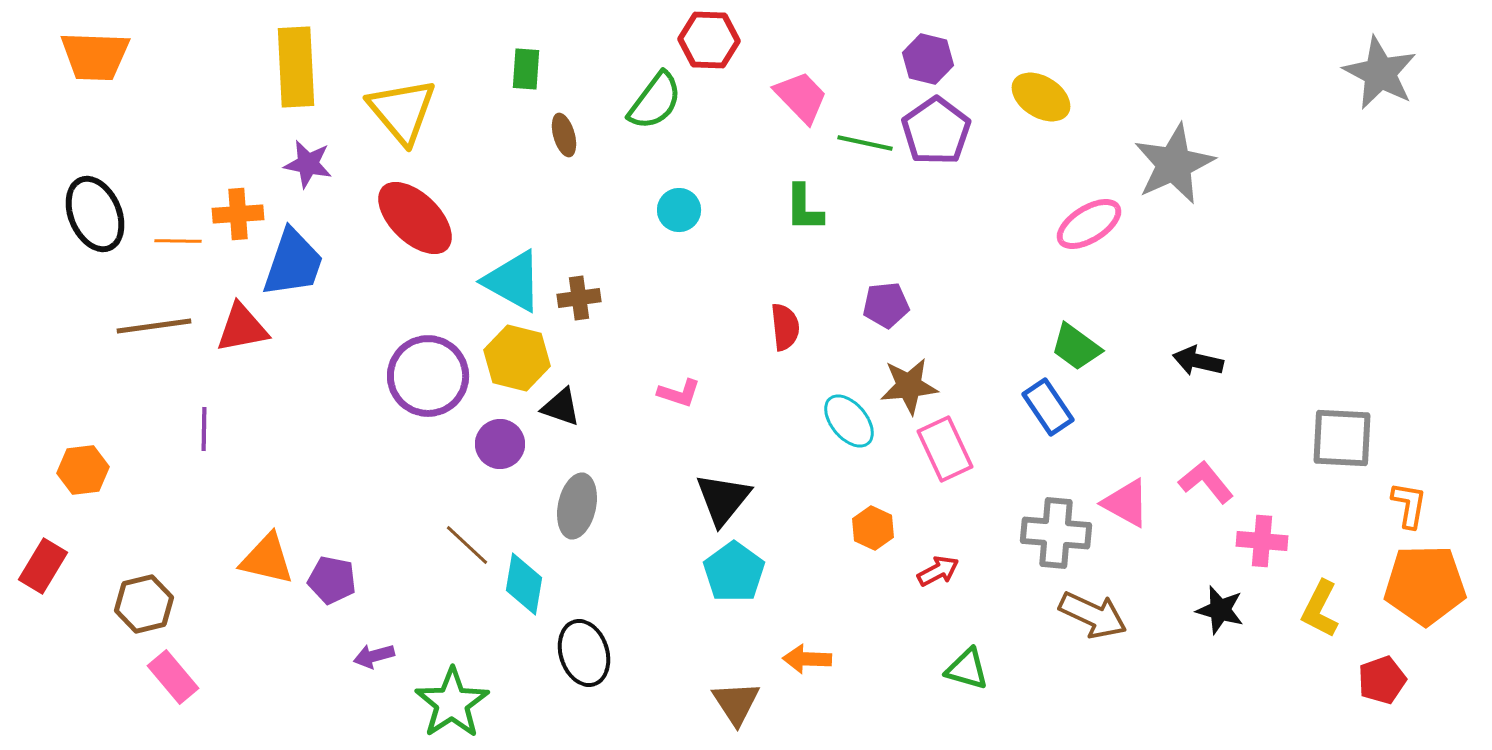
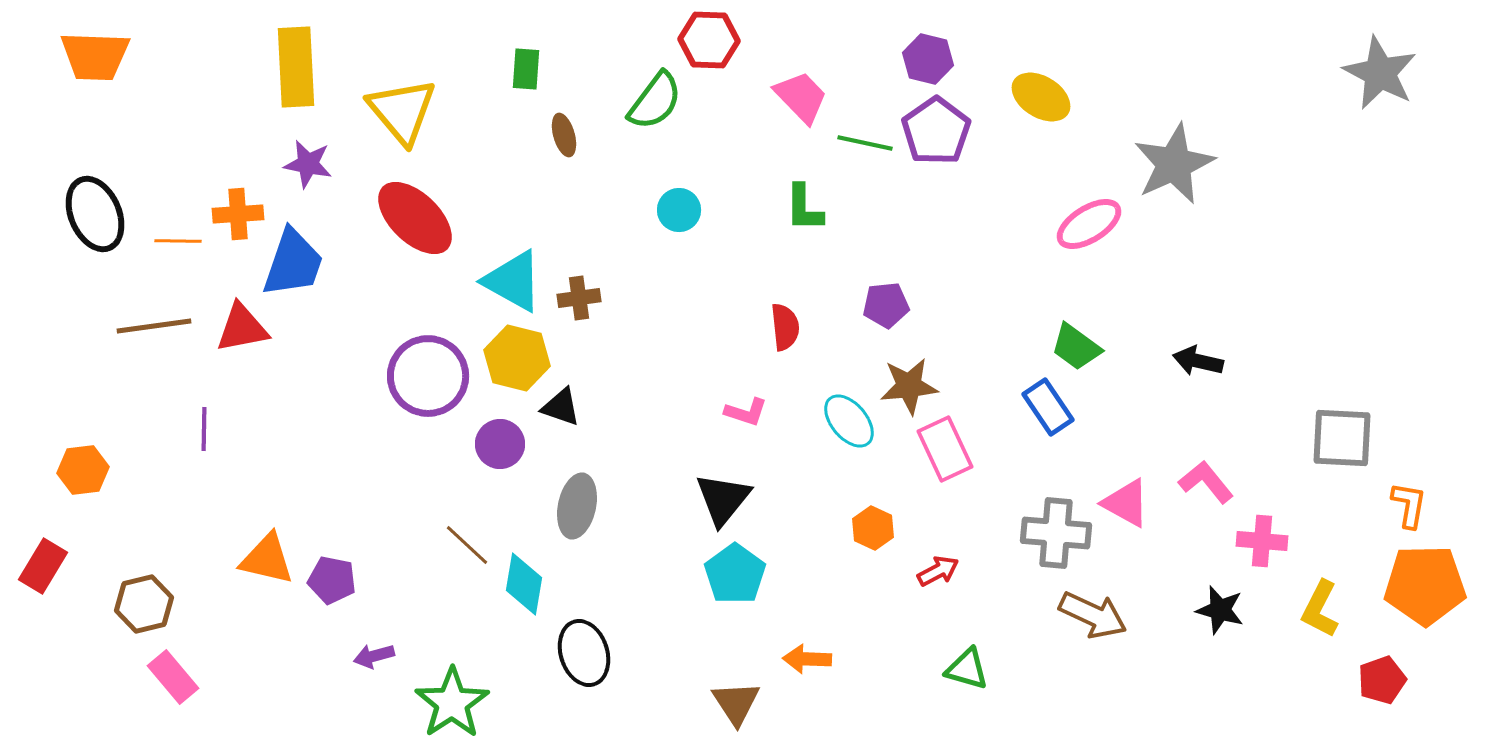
pink L-shape at (679, 393): moved 67 px right, 19 px down
cyan pentagon at (734, 572): moved 1 px right, 2 px down
